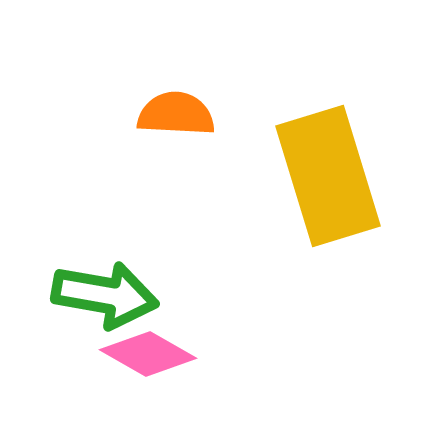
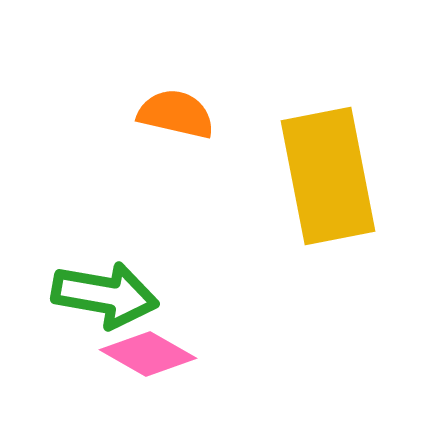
orange semicircle: rotated 10 degrees clockwise
yellow rectangle: rotated 6 degrees clockwise
